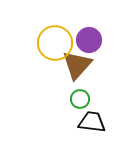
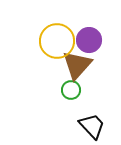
yellow circle: moved 2 px right, 2 px up
green circle: moved 9 px left, 9 px up
black trapezoid: moved 4 px down; rotated 40 degrees clockwise
